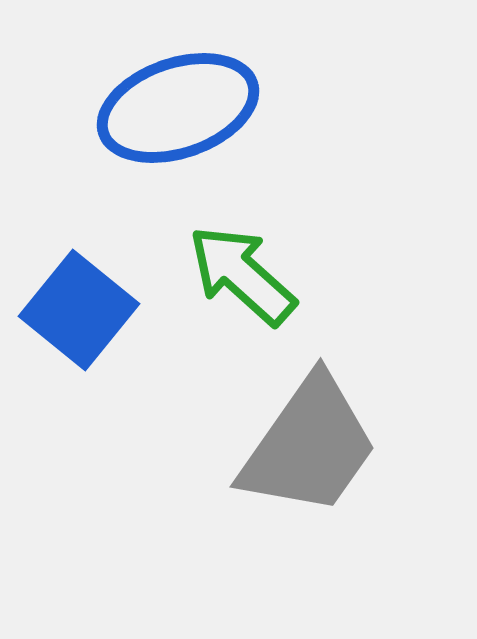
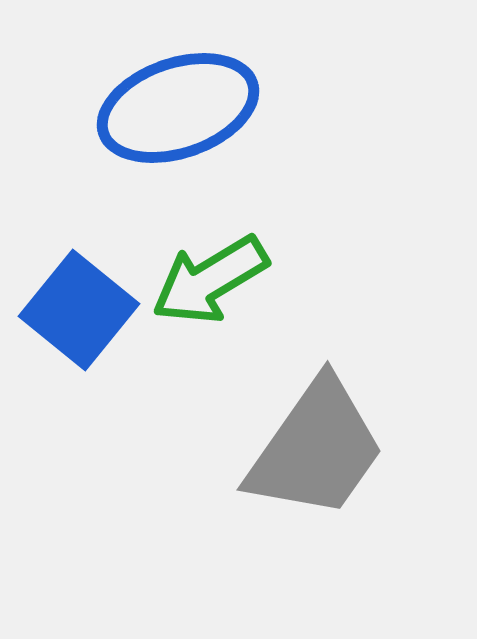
green arrow: moved 32 px left, 5 px down; rotated 73 degrees counterclockwise
gray trapezoid: moved 7 px right, 3 px down
